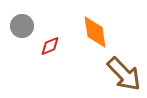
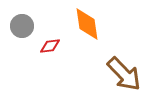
orange diamond: moved 8 px left, 8 px up
red diamond: rotated 15 degrees clockwise
